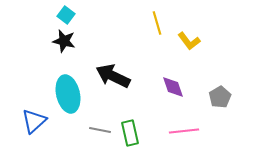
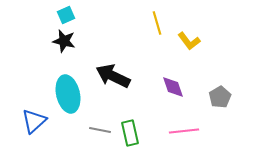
cyan square: rotated 30 degrees clockwise
